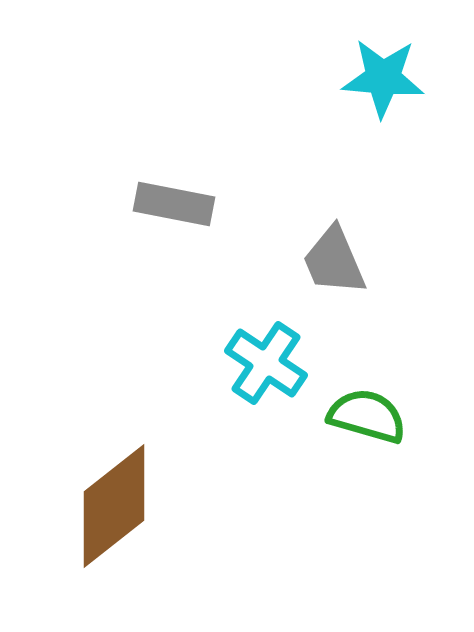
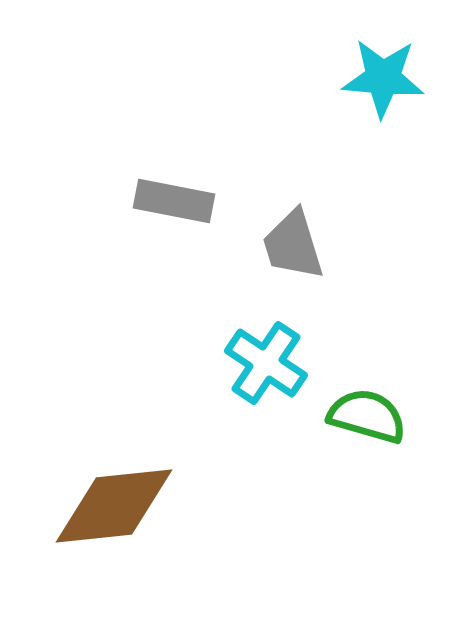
gray rectangle: moved 3 px up
gray trapezoid: moved 41 px left, 16 px up; rotated 6 degrees clockwise
brown diamond: rotated 32 degrees clockwise
